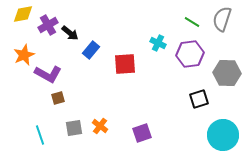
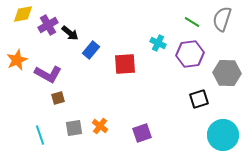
orange star: moved 7 px left, 5 px down
